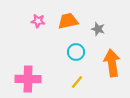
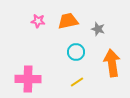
yellow line: rotated 16 degrees clockwise
